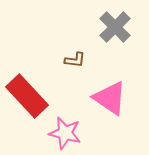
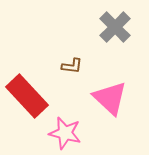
brown L-shape: moved 3 px left, 6 px down
pink triangle: rotated 9 degrees clockwise
